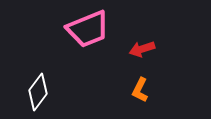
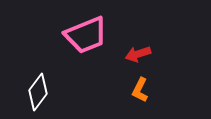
pink trapezoid: moved 2 px left, 6 px down
red arrow: moved 4 px left, 5 px down
